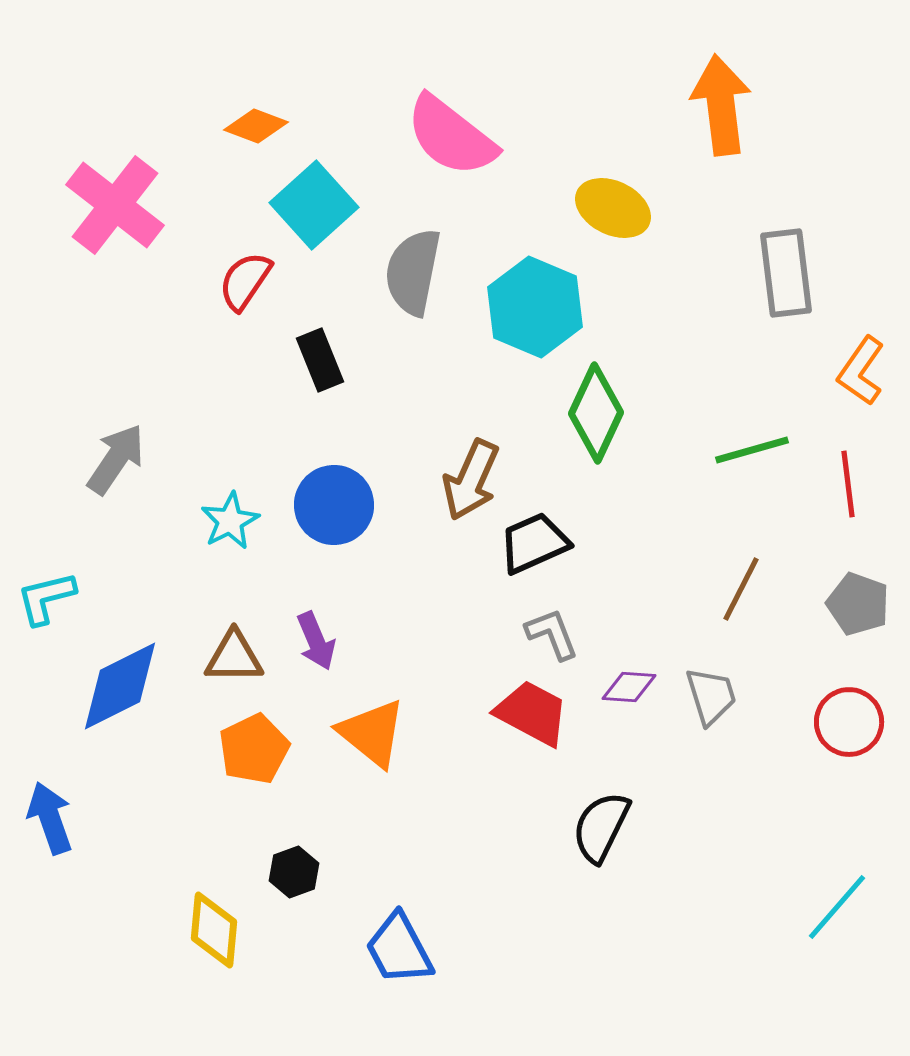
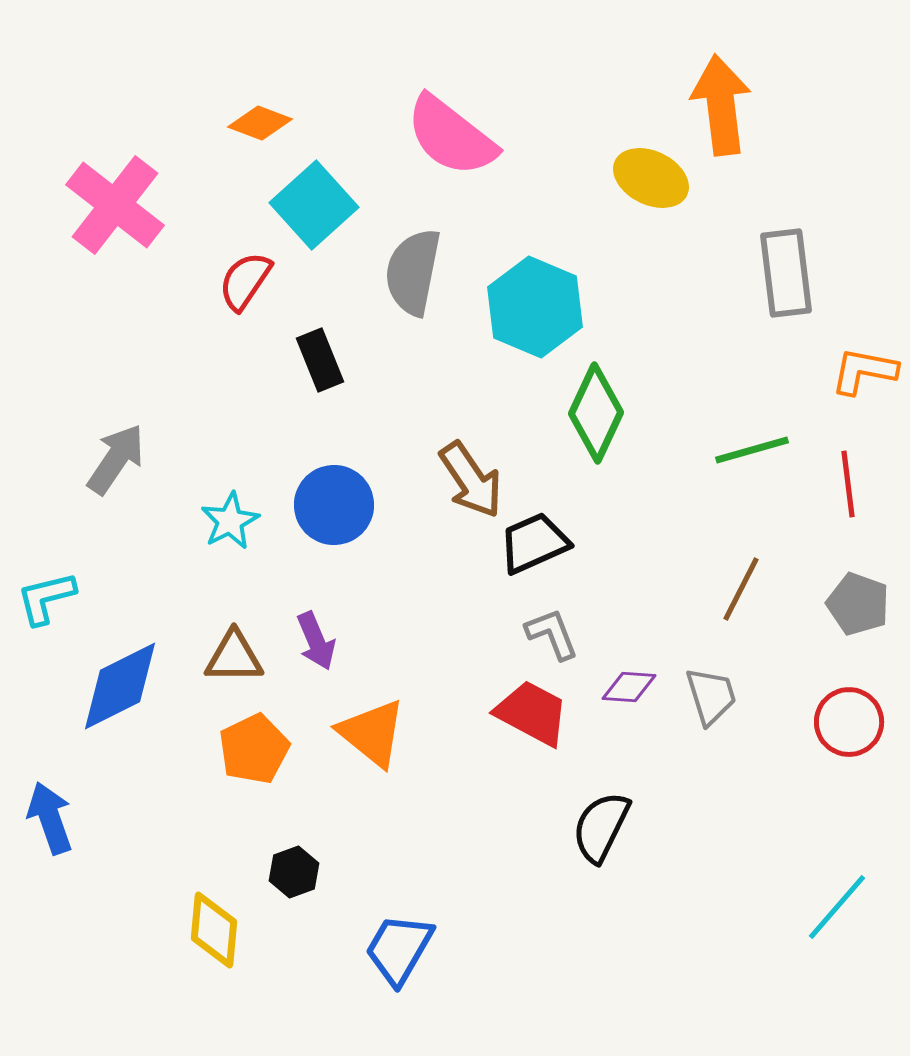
orange diamond: moved 4 px right, 3 px up
yellow ellipse: moved 38 px right, 30 px up
orange L-shape: moved 3 px right; rotated 66 degrees clockwise
brown arrow: rotated 58 degrees counterclockwise
blue trapezoid: rotated 58 degrees clockwise
